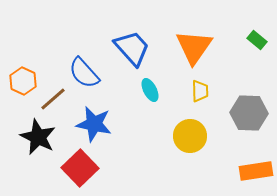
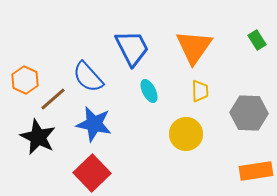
green rectangle: rotated 18 degrees clockwise
blue trapezoid: rotated 15 degrees clockwise
blue semicircle: moved 4 px right, 4 px down
orange hexagon: moved 2 px right, 1 px up
cyan ellipse: moved 1 px left, 1 px down
yellow circle: moved 4 px left, 2 px up
red square: moved 12 px right, 5 px down
